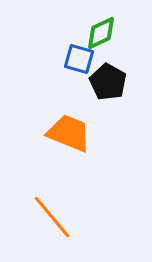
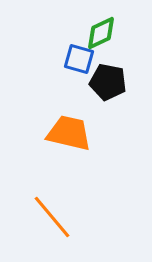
black pentagon: rotated 18 degrees counterclockwise
orange trapezoid: rotated 9 degrees counterclockwise
